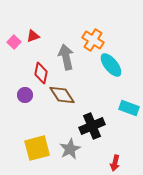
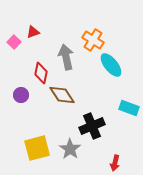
red triangle: moved 4 px up
purple circle: moved 4 px left
gray star: rotated 10 degrees counterclockwise
